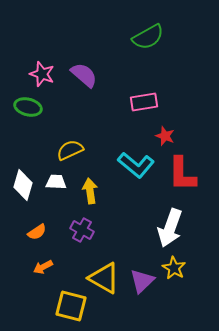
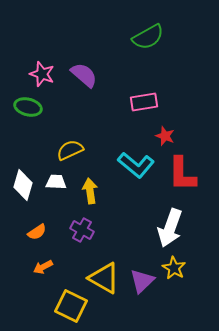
yellow square: rotated 12 degrees clockwise
